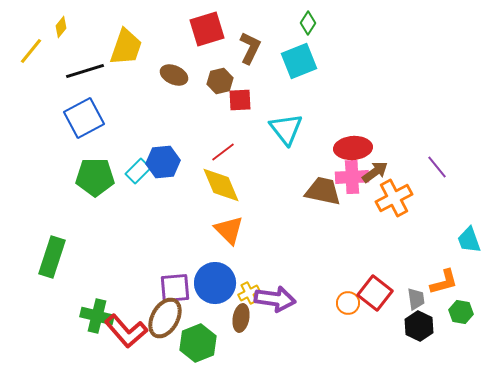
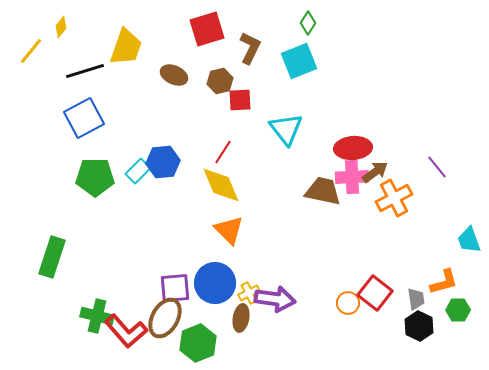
red line at (223, 152): rotated 20 degrees counterclockwise
green hexagon at (461, 312): moved 3 px left, 2 px up; rotated 10 degrees counterclockwise
